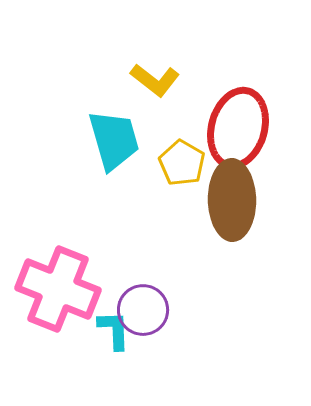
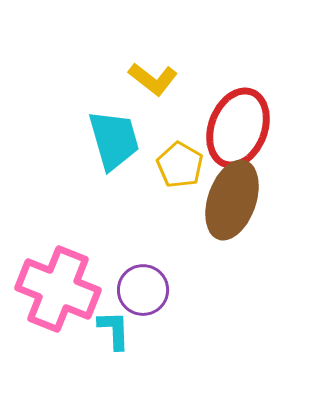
yellow L-shape: moved 2 px left, 1 px up
red ellipse: rotated 6 degrees clockwise
yellow pentagon: moved 2 px left, 2 px down
brown ellipse: rotated 20 degrees clockwise
purple circle: moved 20 px up
